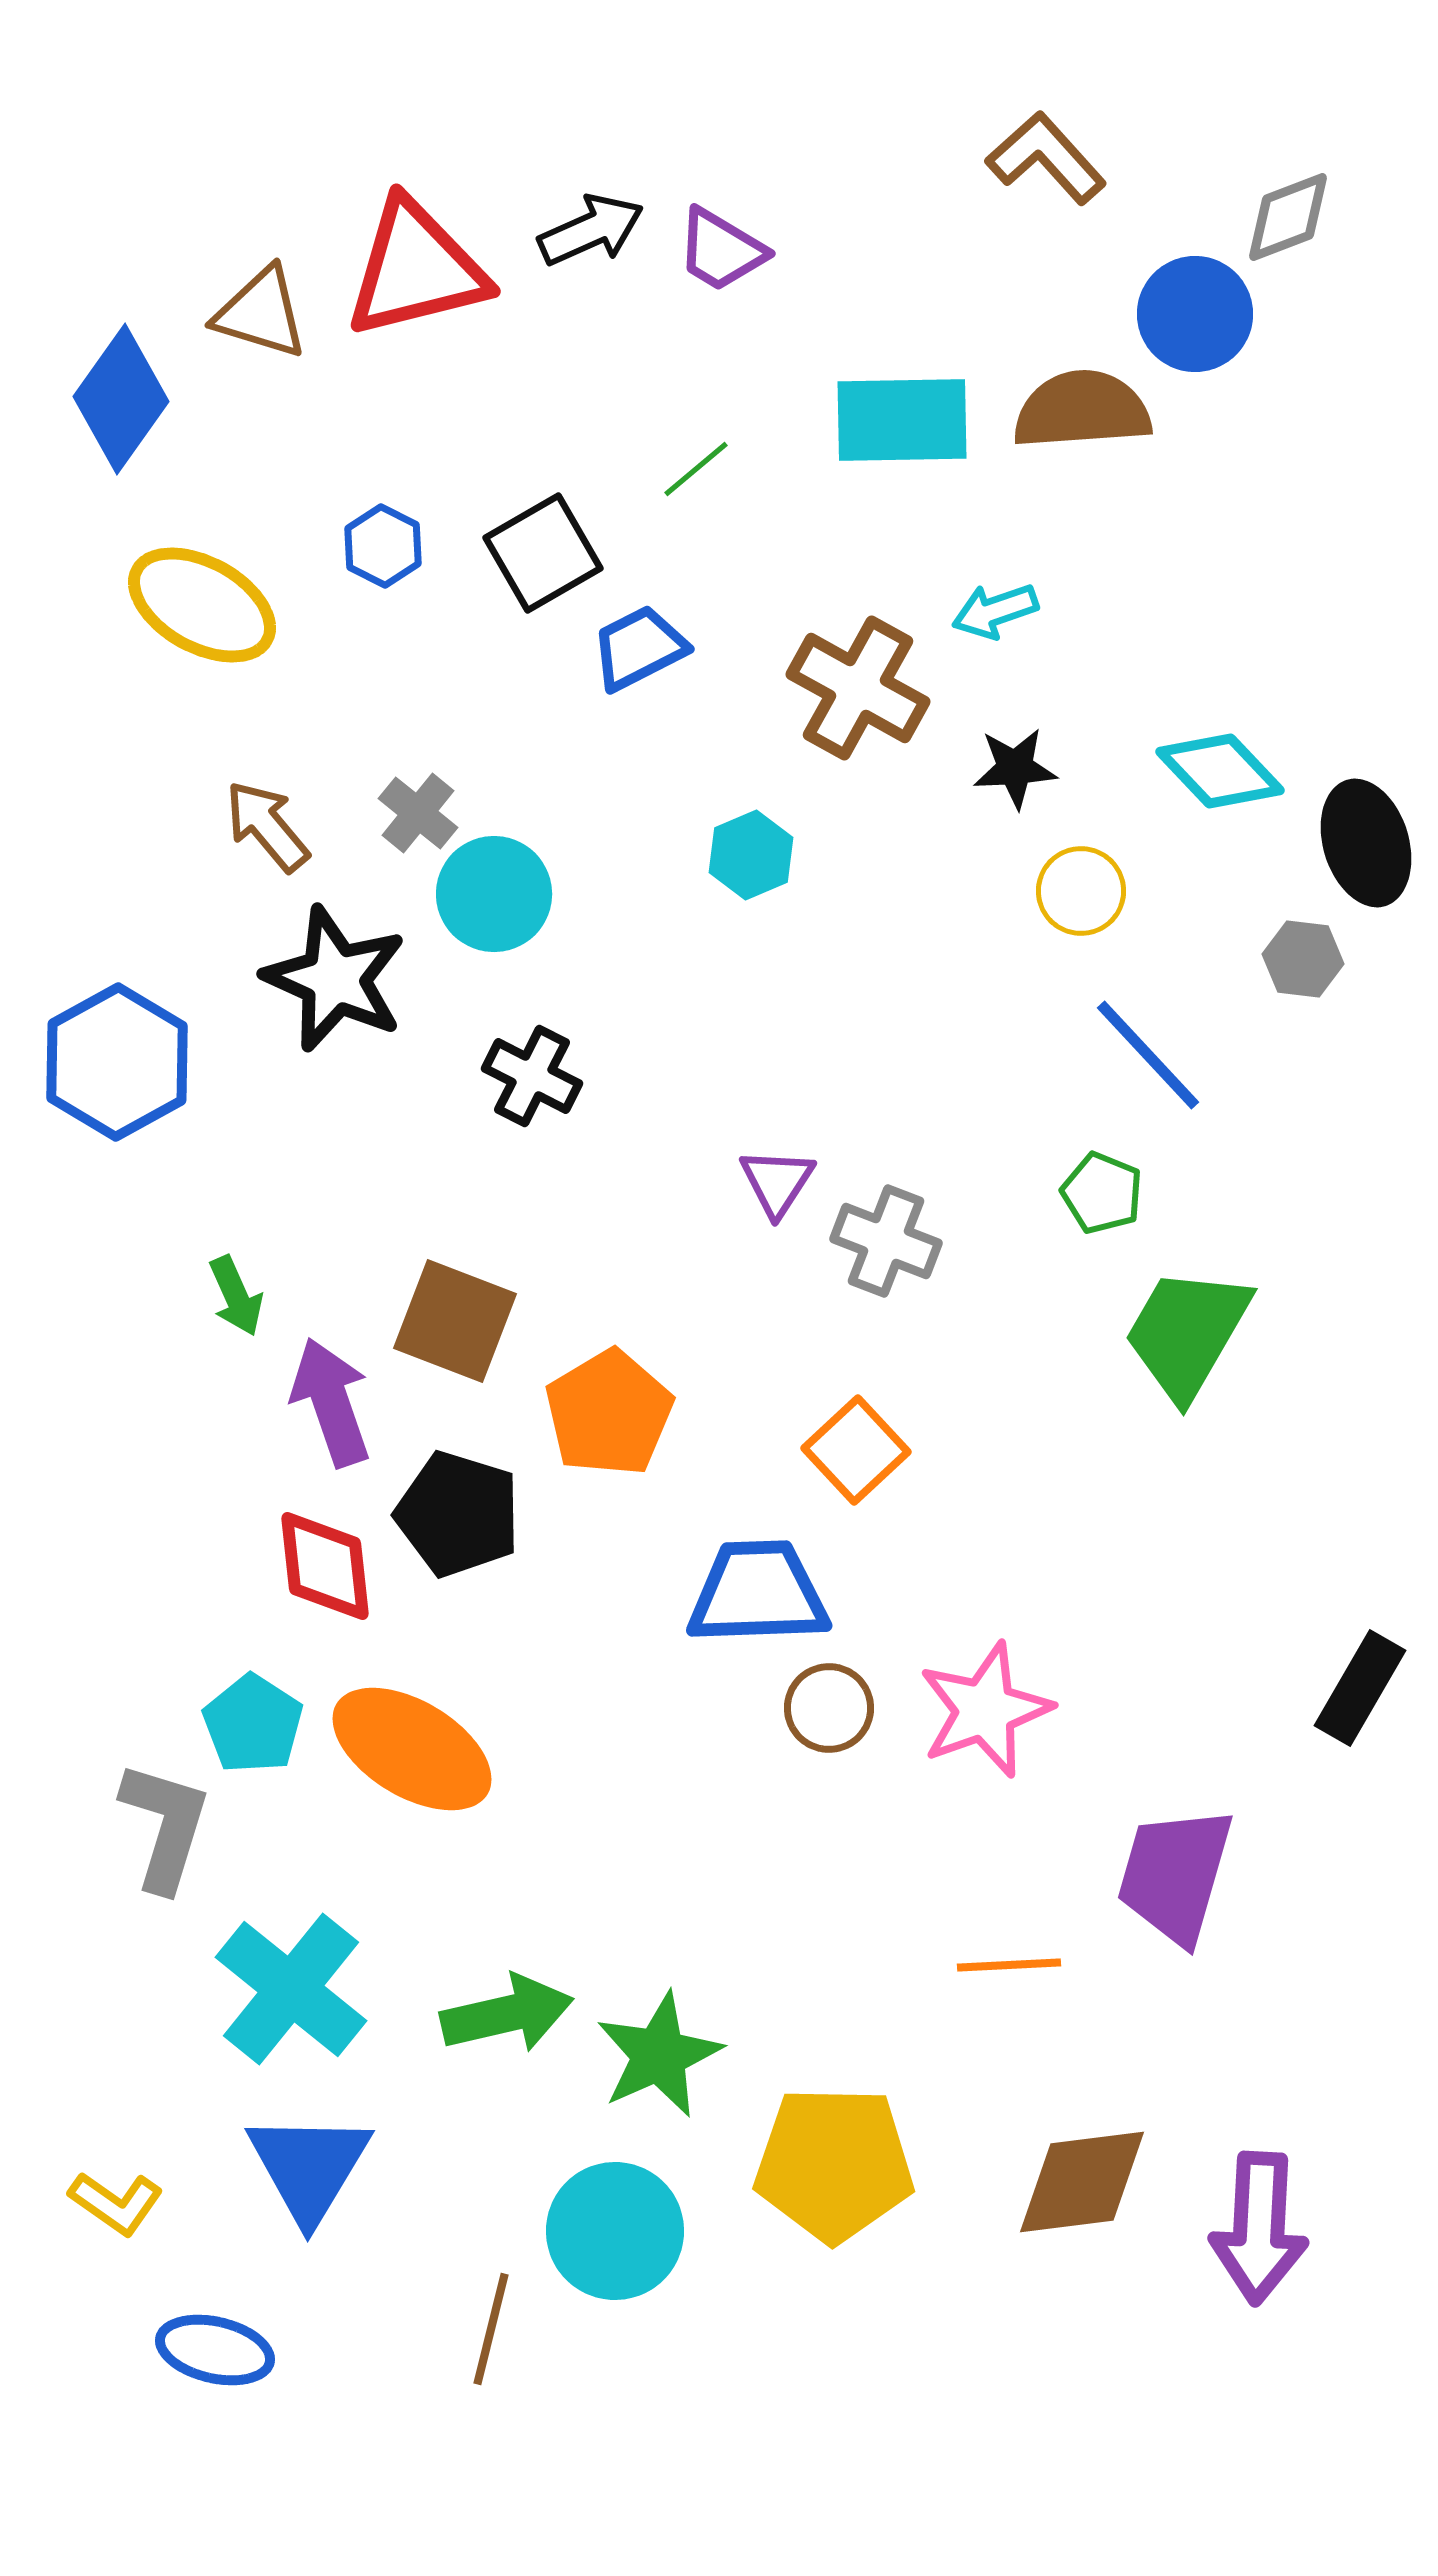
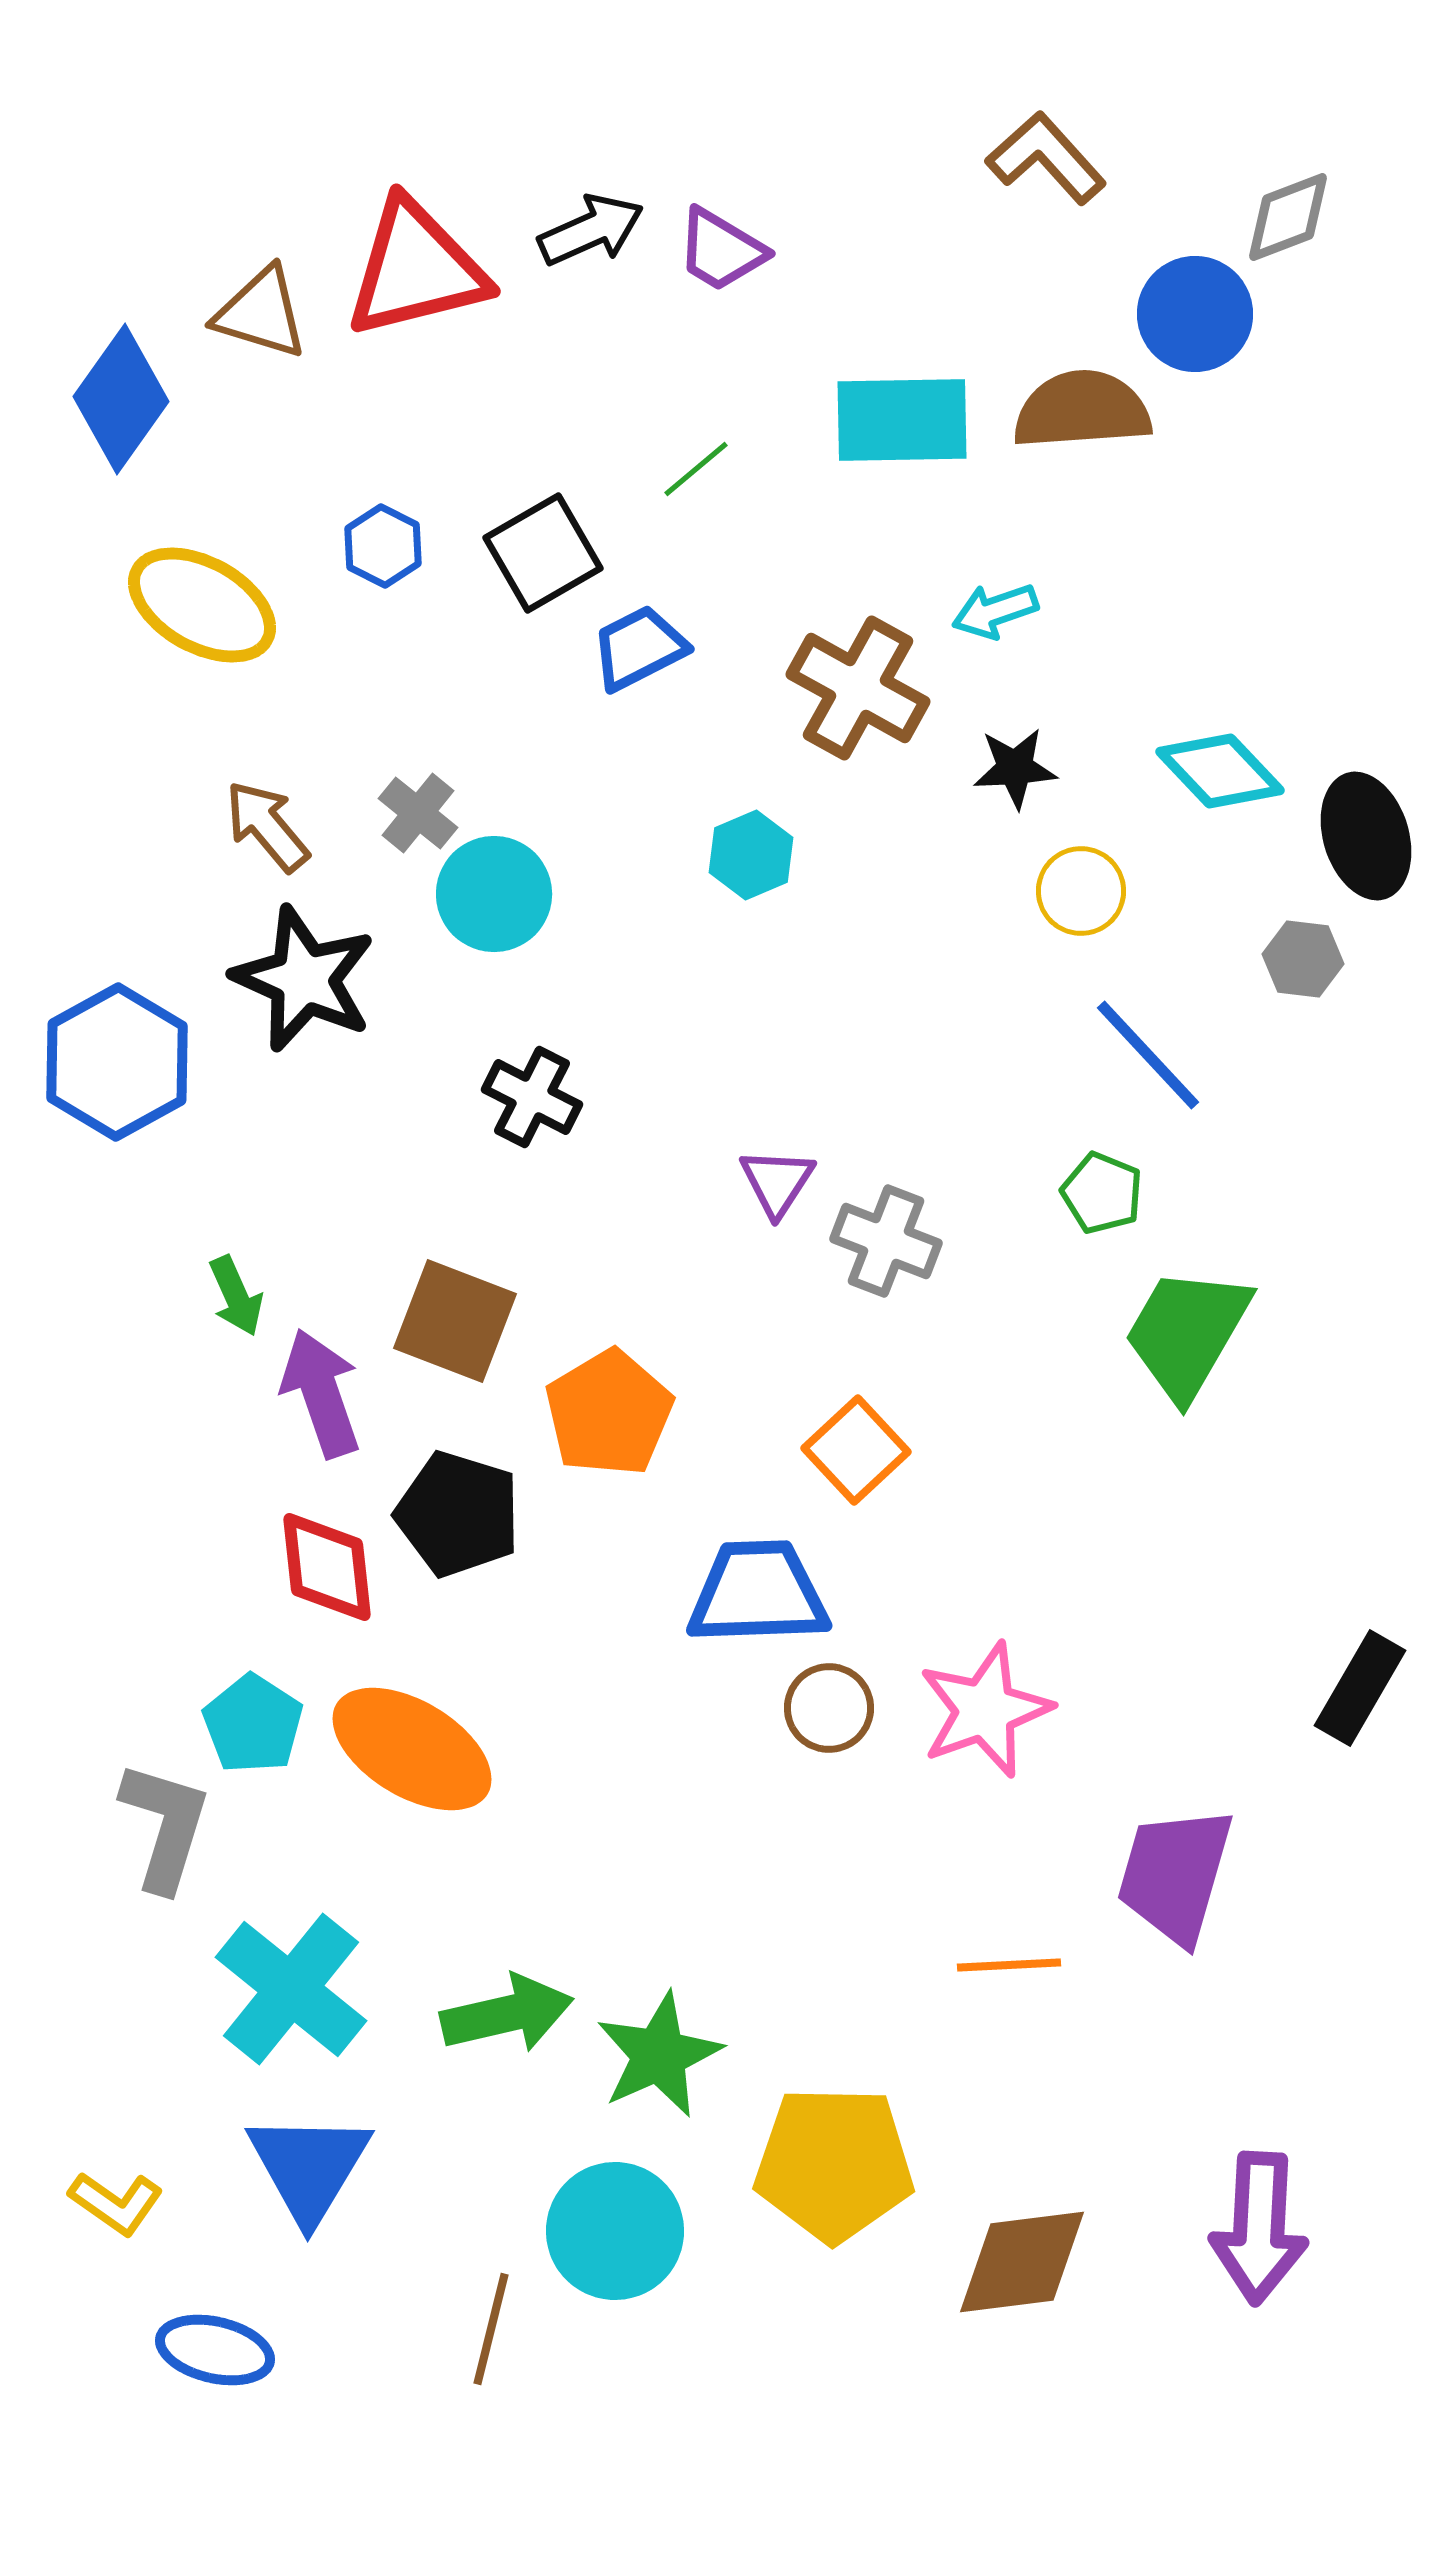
black ellipse at (1366, 843): moved 7 px up
black star at (335, 979): moved 31 px left
black cross at (532, 1076): moved 21 px down
purple arrow at (331, 1402): moved 10 px left, 9 px up
red diamond at (325, 1566): moved 2 px right, 1 px down
brown diamond at (1082, 2182): moved 60 px left, 80 px down
